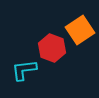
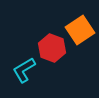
cyan L-shape: rotated 24 degrees counterclockwise
